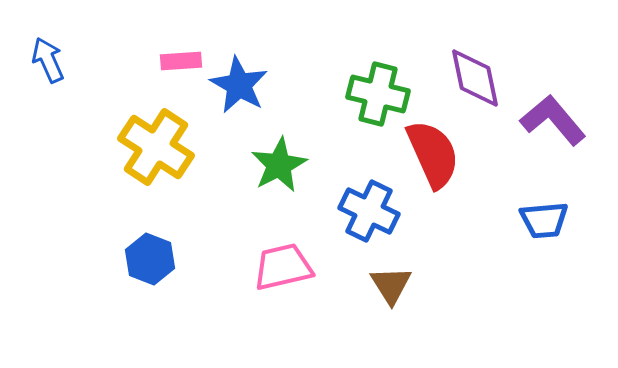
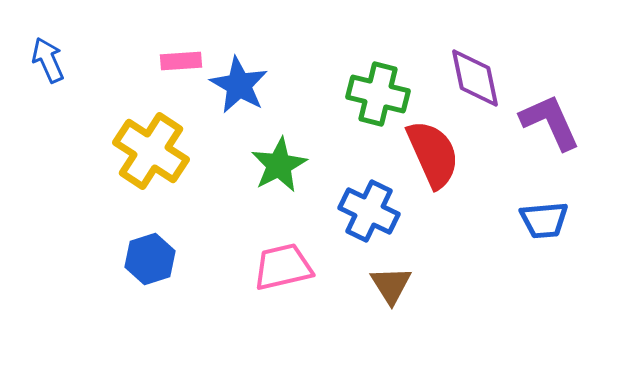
purple L-shape: moved 3 px left, 2 px down; rotated 16 degrees clockwise
yellow cross: moved 5 px left, 4 px down
blue hexagon: rotated 21 degrees clockwise
